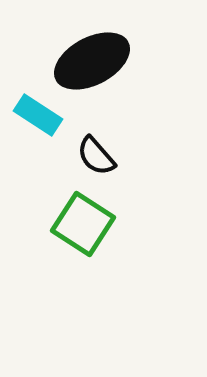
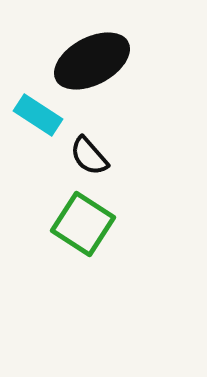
black semicircle: moved 7 px left
